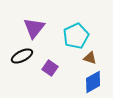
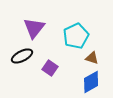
brown triangle: moved 2 px right
blue diamond: moved 2 px left
